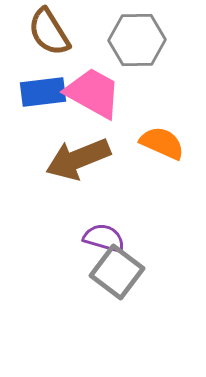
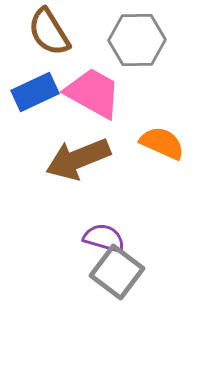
blue rectangle: moved 8 px left; rotated 18 degrees counterclockwise
